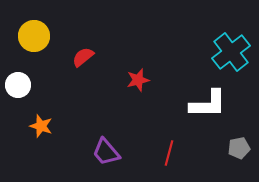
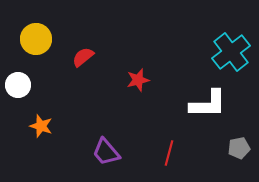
yellow circle: moved 2 px right, 3 px down
